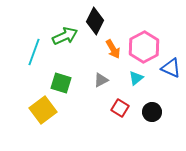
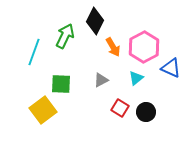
green arrow: rotated 40 degrees counterclockwise
orange arrow: moved 2 px up
green square: moved 1 px down; rotated 15 degrees counterclockwise
black circle: moved 6 px left
